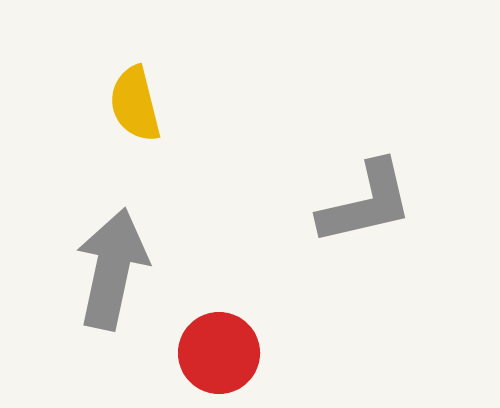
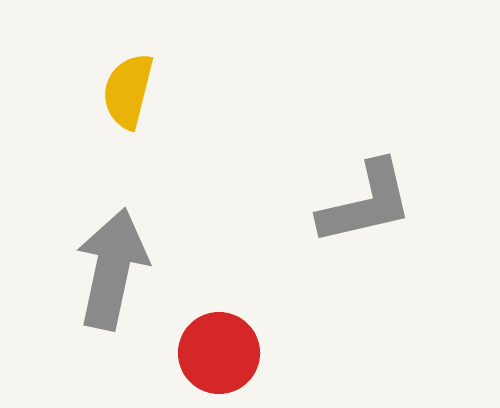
yellow semicircle: moved 7 px left, 13 px up; rotated 28 degrees clockwise
